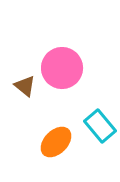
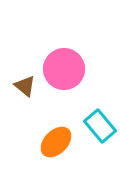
pink circle: moved 2 px right, 1 px down
